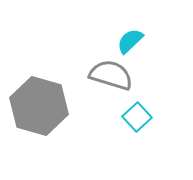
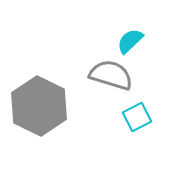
gray hexagon: rotated 10 degrees clockwise
cyan square: rotated 16 degrees clockwise
